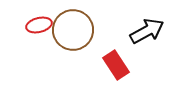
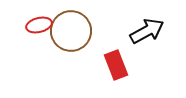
brown circle: moved 2 px left, 1 px down
red rectangle: rotated 12 degrees clockwise
